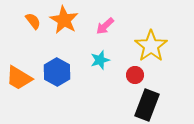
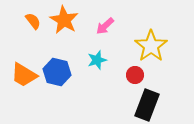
cyan star: moved 3 px left
blue hexagon: rotated 16 degrees counterclockwise
orange trapezoid: moved 5 px right, 3 px up
